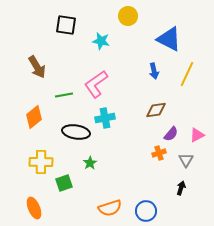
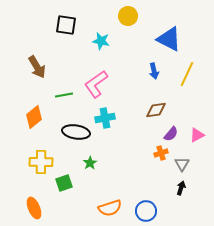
orange cross: moved 2 px right
gray triangle: moved 4 px left, 4 px down
